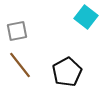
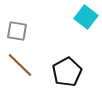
gray square: rotated 20 degrees clockwise
brown line: rotated 8 degrees counterclockwise
